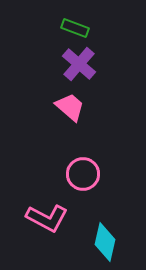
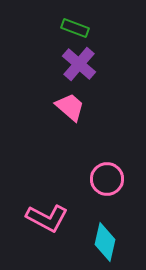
pink circle: moved 24 px right, 5 px down
